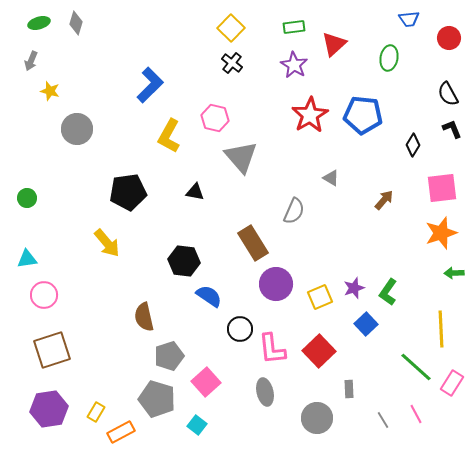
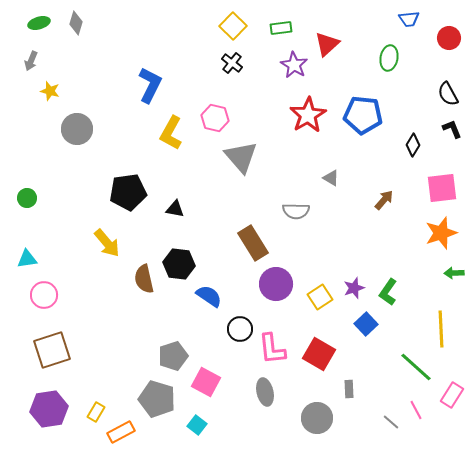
green rectangle at (294, 27): moved 13 px left, 1 px down
yellow square at (231, 28): moved 2 px right, 2 px up
red triangle at (334, 44): moved 7 px left
blue L-shape at (150, 85): rotated 18 degrees counterclockwise
red star at (310, 115): moved 2 px left
yellow L-shape at (169, 136): moved 2 px right, 3 px up
black triangle at (195, 192): moved 20 px left, 17 px down
gray semicircle at (294, 211): moved 2 px right; rotated 68 degrees clockwise
black hexagon at (184, 261): moved 5 px left, 3 px down
yellow square at (320, 297): rotated 10 degrees counterclockwise
brown semicircle at (144, 317): moved 38 px up
red square at (319, 351): moved 3 px down; rotated 16 degrees counterclockwise
gray pentagon at (169, 356): moved 4 px right
pink square at (206, 382): rotated 20 degrees counterclockwise
pink rectangle at (452, 383): moved 12 px down
pink line at (416, 414): moved 4 px up
gray line at (383, 420): moved 8 px right, 2 px down; rotated 18 degrees counterclockwise
